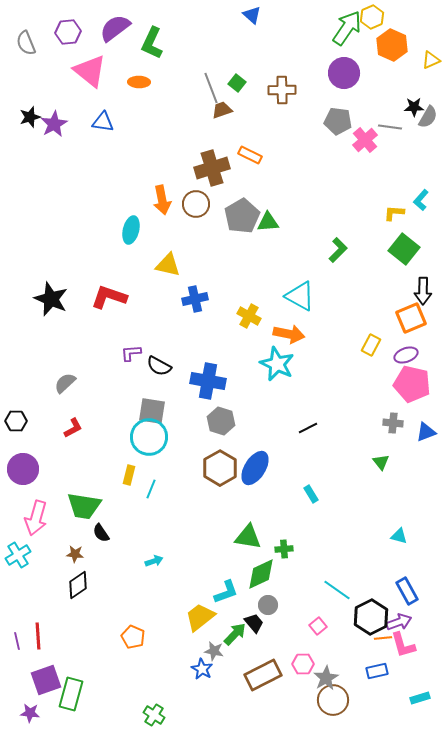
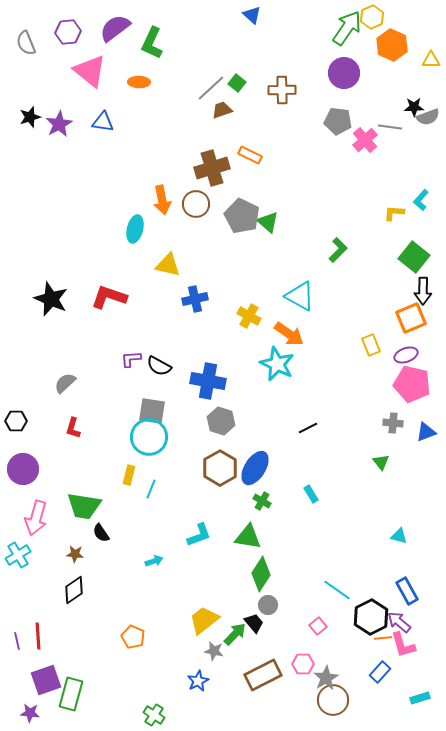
yellow triangle at (431, 60): rotated 24 degrees clockwise
gray line at (211, 88): rotated 68 degrees clockwise
gray semicircle at (428, 117): rotated 40 degrees clockwise
purple star at (54, 124): moved 5 px right
gray pentagon at (242, 216): rotated 16 degrees counterclockwise
green triangle at (268, 222): rotated 45 degrees clockwise
cyan ellipse at (131, 230): moved 4 px right, 1 px up
green square at (404, 249): moved 10 px right, 8 px down
orange arrow at (289, 334): rotated 24 degrees clockwise
yellow rectangle at (371, 345): rotated 50 degrees counterclockwise
purple L-shape at (131, 353): moved 6 px down
red L-shape at (73, 428): rotated 135 degrees clockwise
green cross at (284, 549): moved 22 px left, 48 px up; rotated 36 degrees clockwise
green diamond at (261, 574): rotated 32 degrees counterclockwise
black diamond at (78, 585): moved 4 px left, 5 px down
cyan L-shape at (226, 592): moved 27 px left, 57 px up
yellow trapezoid at (200, 617): moved 4 px right, 3 px down
purple arrow at (399, 622): rotated 120 degrees counterclockwise
blue star at (202, 669): moved 4 px left, 12 px down; rotated 15 degrees clockwise
blue rectangle at (377, 671): moved 3 px right, 1 px down; rotated 35 degrees counterclockwise
